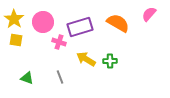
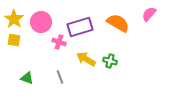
pink circle: moved 2 px left
yellow square: moved 2 px left
green cross: rotated 16 degrees clockwise
